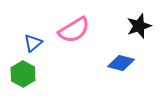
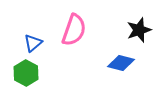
black star: moved 4 px down
pink semicircle: rotated 40 degrees counterclockwise
green hexagon: moved 3 px right, 1 px up
